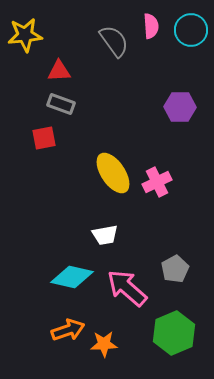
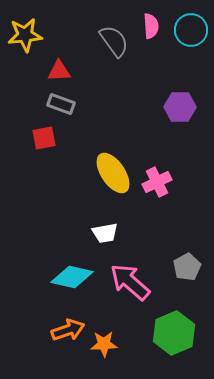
white trapezoid: moved 2 px up
gray pentagon: moved 12 px right, 2 px up
pink arrow: moved 3 px right, 6 px up
